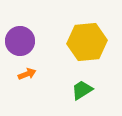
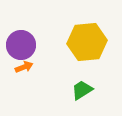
purple circle: moved 1 px right, 4 px down
orange arrow: moved 3 px left, 7 px up
